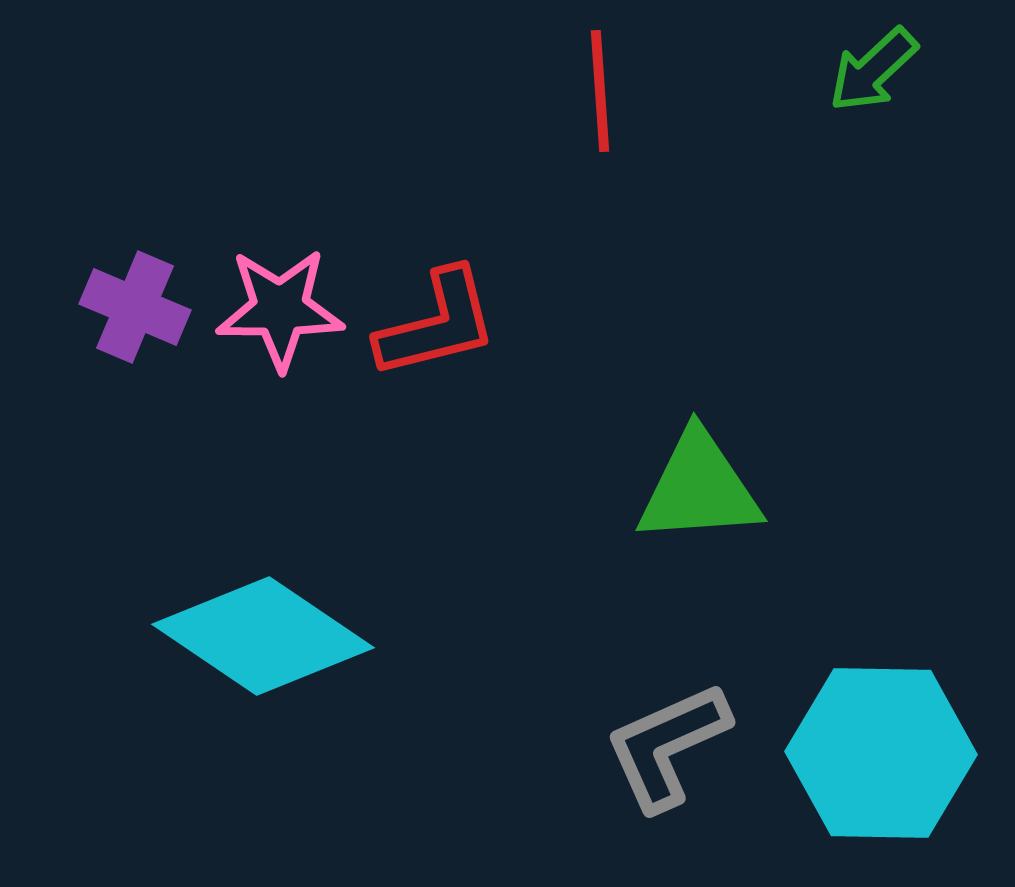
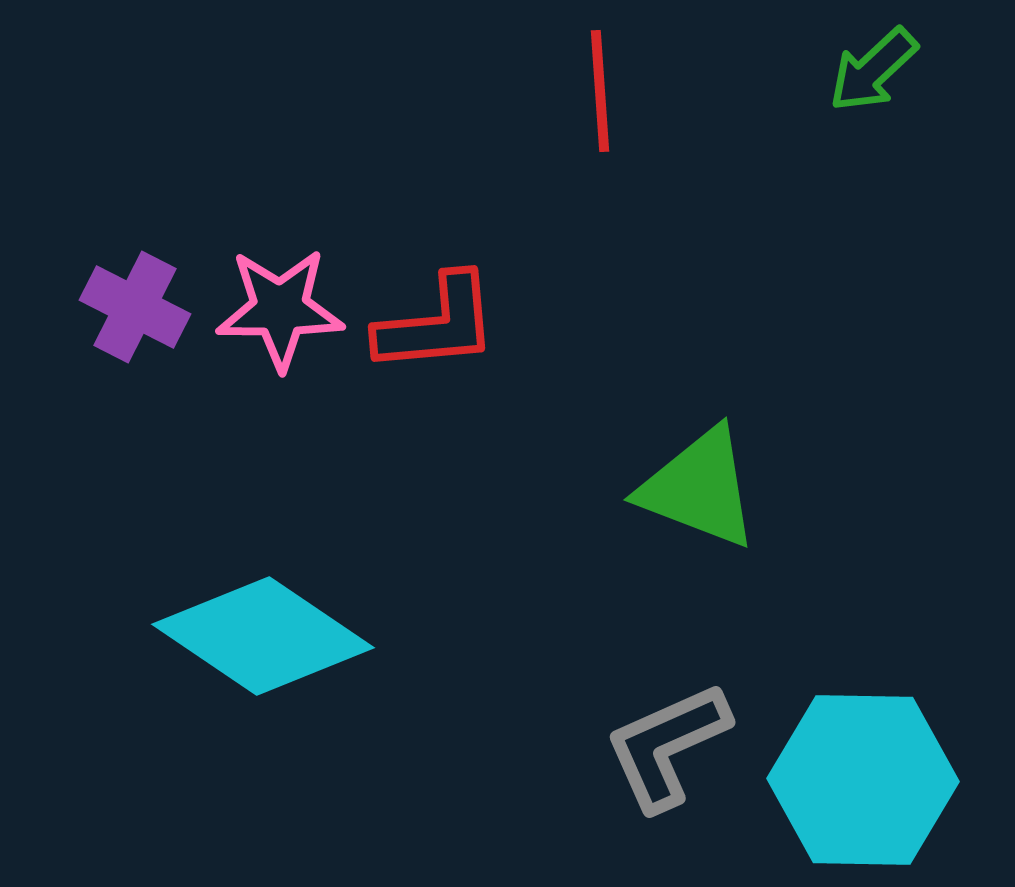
purple cross: rotated 4 degrees clockwise
red L-shape: rotated 9 degrees clockwise
green triangle: rotated 25 degrees clockwise
cyan hexagon: moved 18 px left, 27 px down
